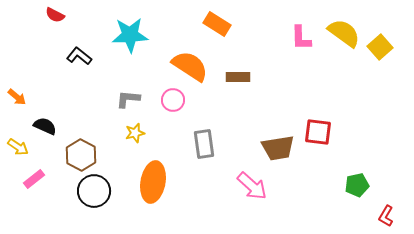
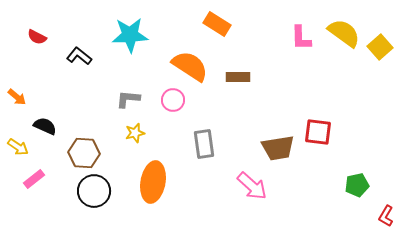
red semicircle: moved 18 px left, 22 px down
brown hexagon: moved 3 px right, 2 px up; rotated 24 degrees counterclockwise
